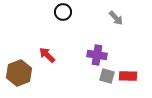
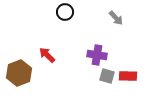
black circle: moved 2 px right
